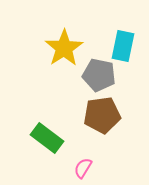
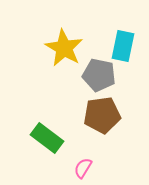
yellow star: rotated 9 degrees counterclockwise
